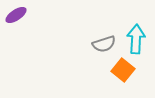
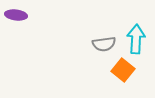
purple ellipse: rotated 40 degrees clockwise
gray semicircle: rotated 10 degrees clockwise
